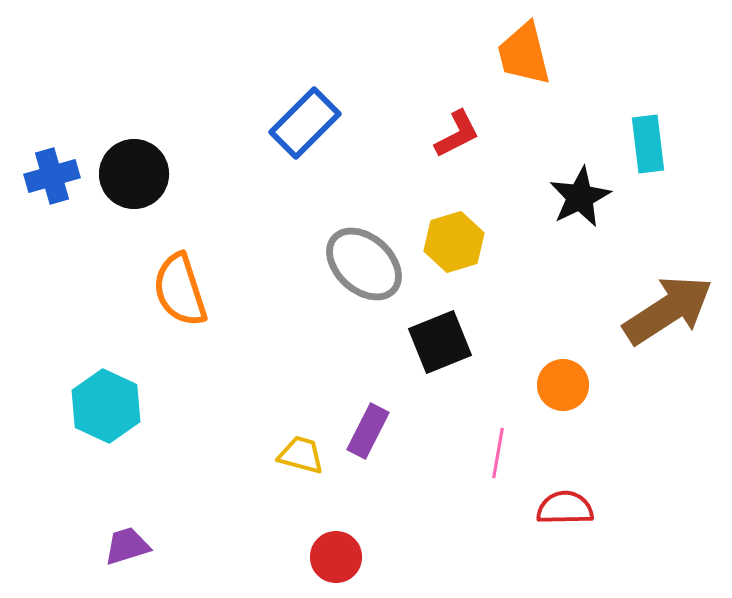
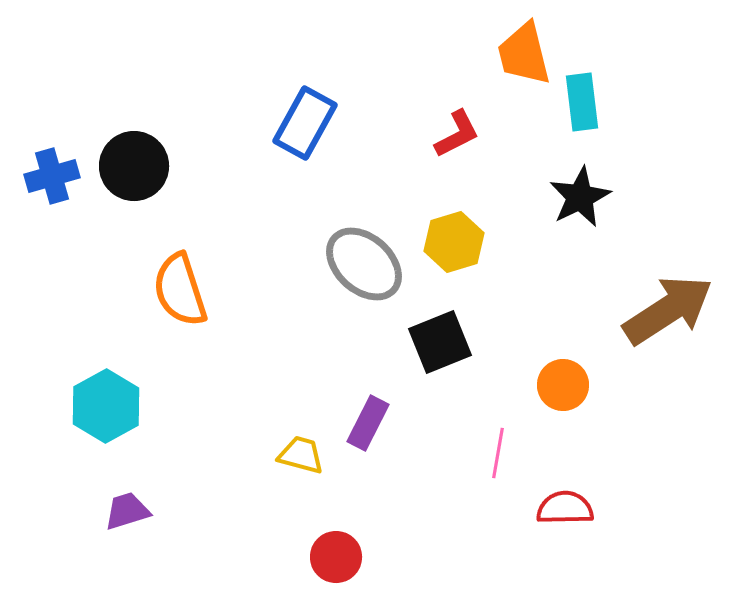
blue rectangle: rotated 16 degrees counterclockwise
cyan rectangle: moved 66 px left, 42 px up
black circle: moved 8 px up
cyan hexagon: rotated 6 degrees clockwise
purple rectangle: moved 8 px up
purple trapezoid: moved 35 px up
